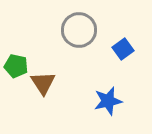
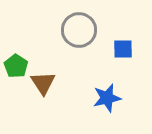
blue square: rotated 35 degrees clockwise
green pentagon: rotated 20 degrees clockwise
blue star: moved 1 px left, 3 px up
